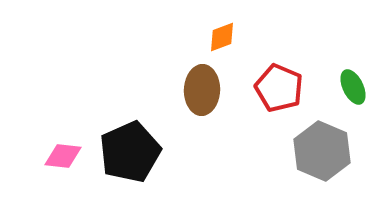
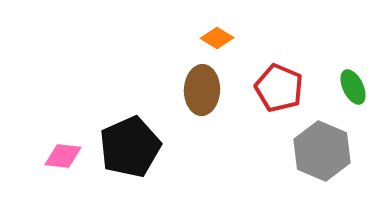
orange diamond: moved 5 px left, 1 px down; rotated 52 degrees clockwise
black pentagon: moved 5 px up
